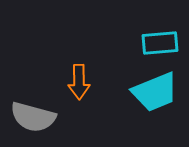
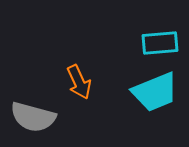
orange arrow: rotated 24 degrees counterclockwise
